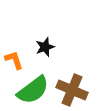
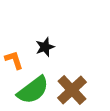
brown cross: rotated 24 degrees clockwise
